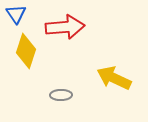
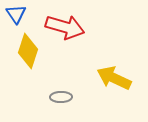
red arrow: rotated 21 degrees clockwise
yellow diamond: moved 2 px right
gray ellipse: moved 2 px down
